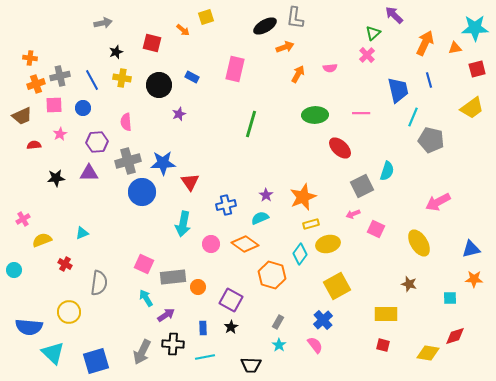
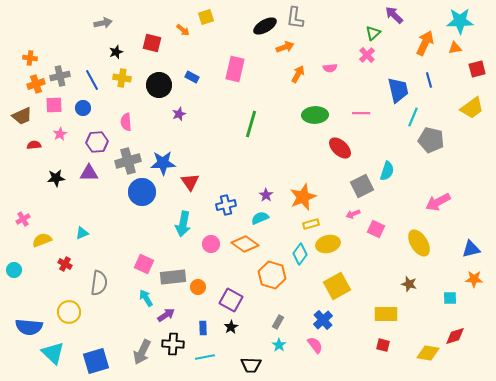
cyan star at (475, 28): moved 15 px left, 7 px up
